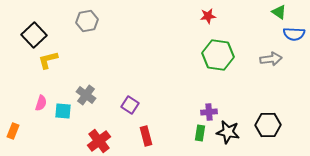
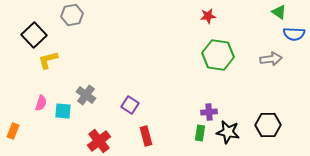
gray hexagon: moved 15 px left, 6 px up
